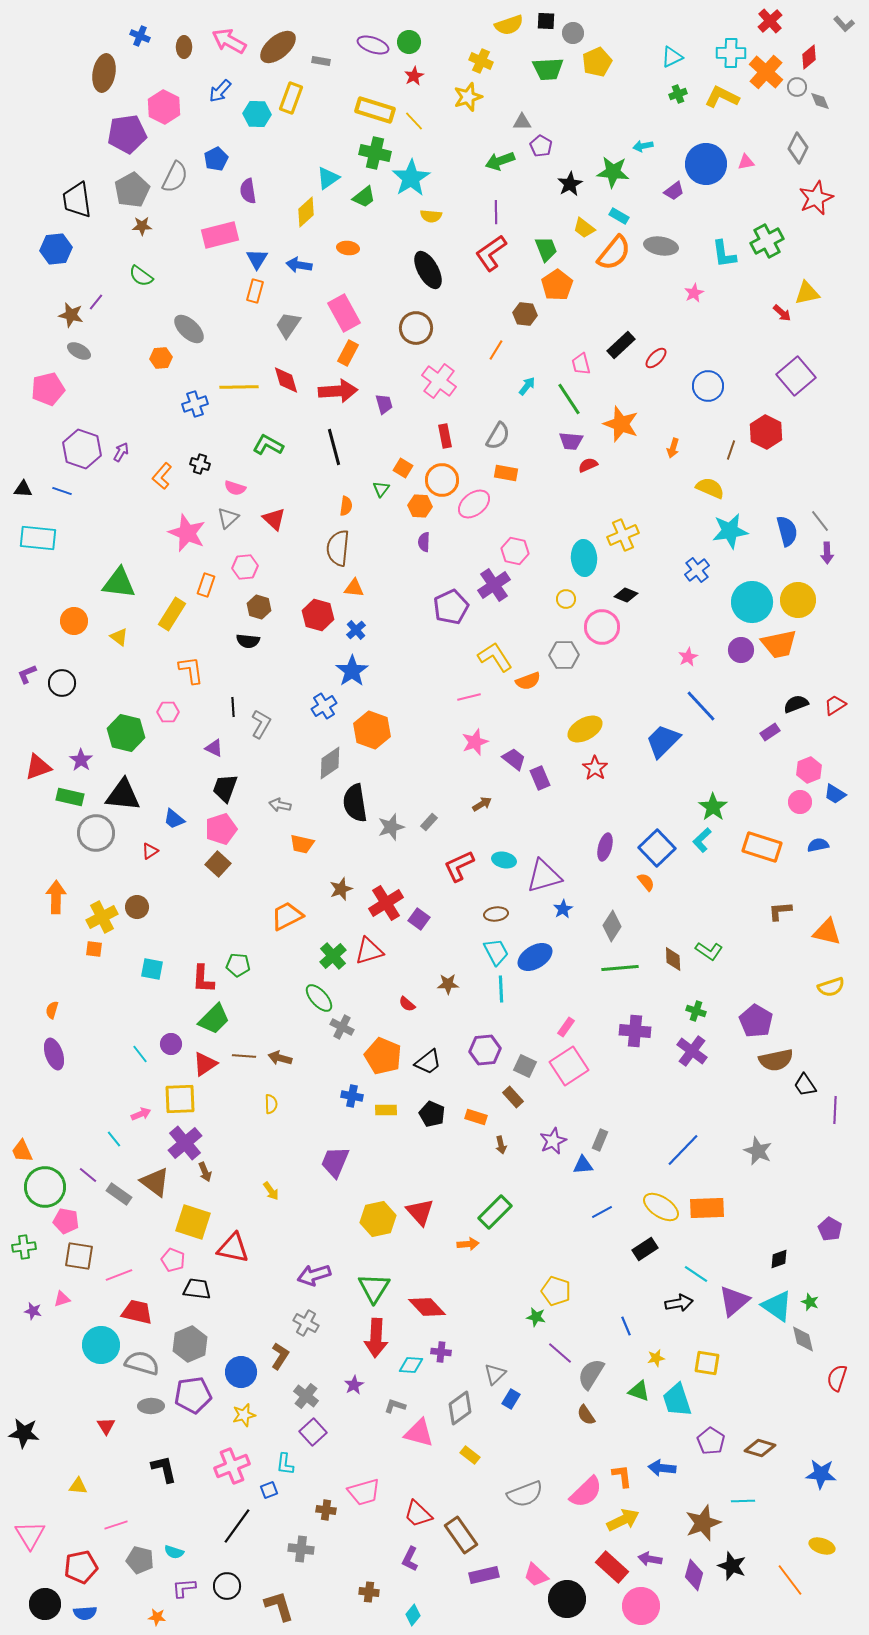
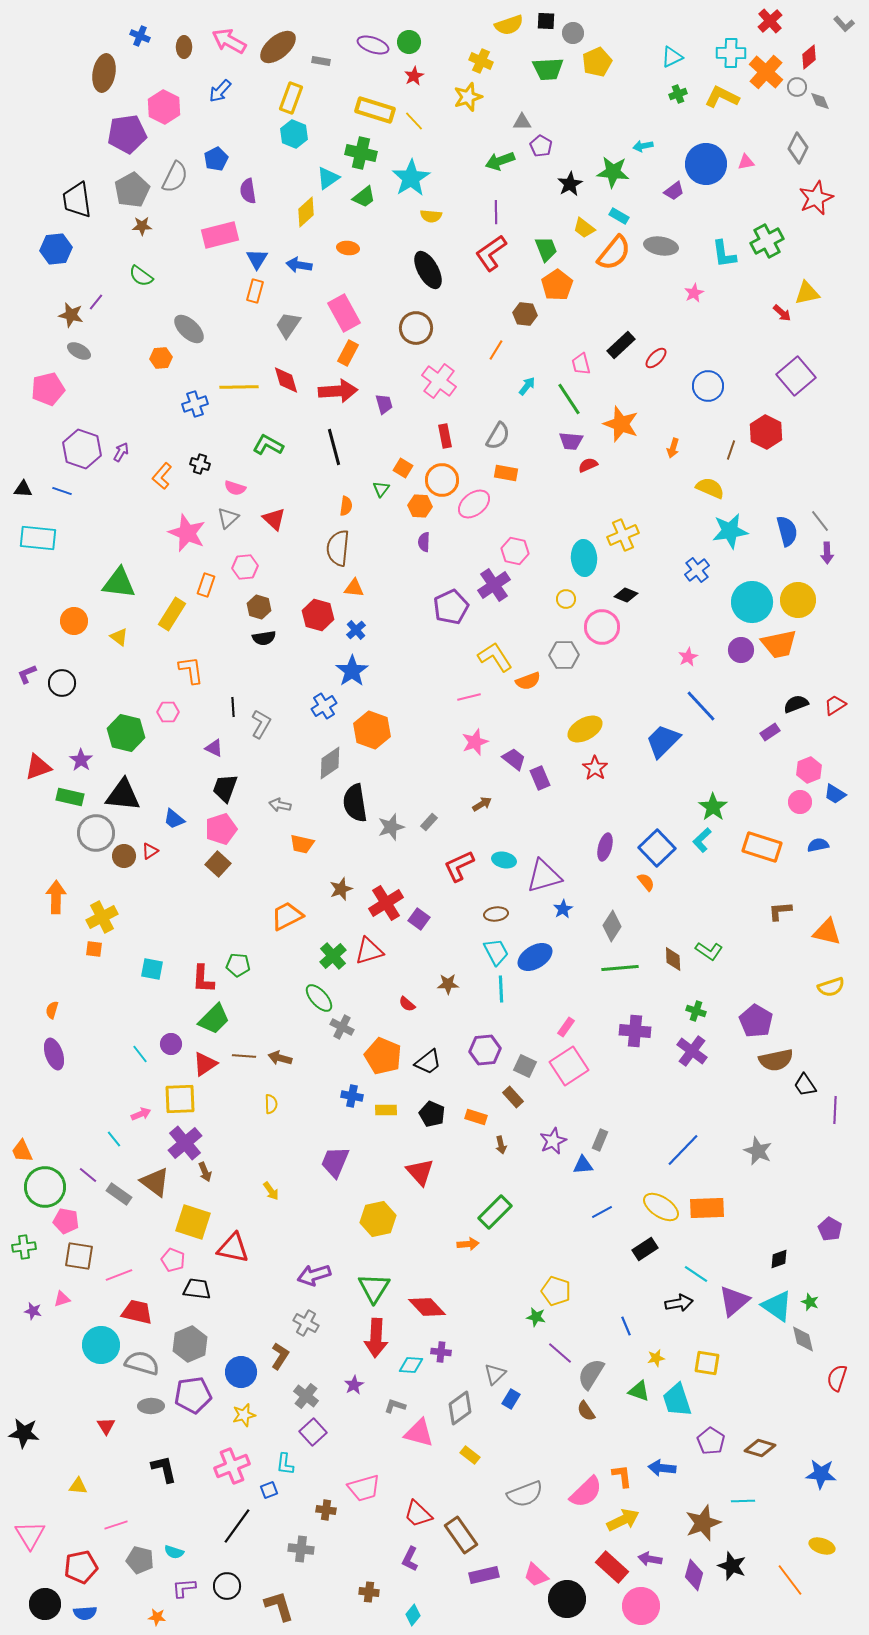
cyan hexagon at (257, 114): moved 37 px right, 20 px down; rotated 20 degrees clockwise
green cross at (375, 153): moved 14 px left
black semicircle at (248, 641): moved 16 px right, 3 px up; rotated 15 degrees counterclockwise
brown circle at (137, 907): moved 13 px left, 51 px up
red triangle at (420, 1212): moved 40 px up
brown semicircle at (586, 1415): moved 4 px up
pink trapezoid at (364, 1492): moved 4 px up
